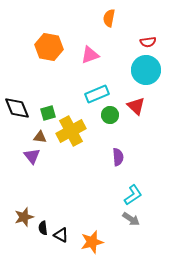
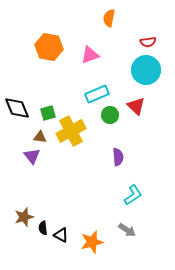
gray arrow: moved 4 px left, 11 px down
